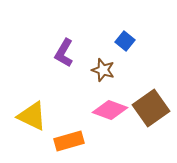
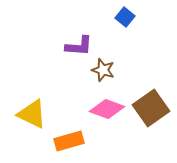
blue square: moved 24 px up
purple L-shape: moved 15 px right, 7 px up; rotated 116 degrees counterclockwise
pink diamond: moved 3 px left, 1 px up
yellow triangle: moved 2 px up
